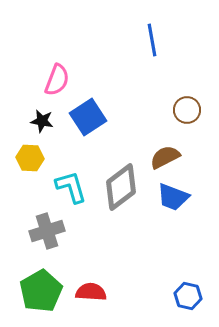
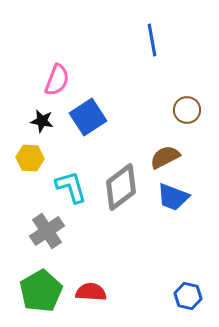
gray cross: rotated 16 degrees counterclockwise
